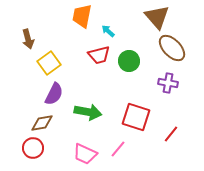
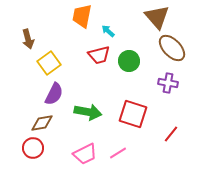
red square: moved 3 px left, 3 px up
pink line: moved 4 px down; rotated 18 degrees clockwise
pink trapezoid: rotated 50 degrees counterclockwise
